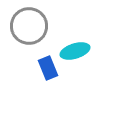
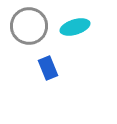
cyan ellipse: moved 24 px up
